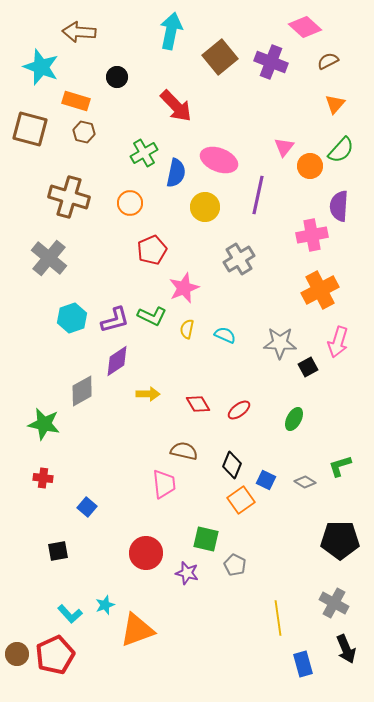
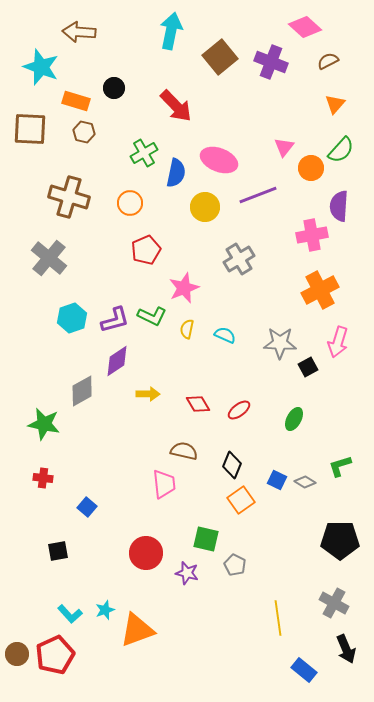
black circle at (117, 77): moved 3 px left, 11 px down
brown square at (30, 129): rotated 12 degrees counterclockwise
orange circle at (310, 166): moved 1 px right, 2 px down
purple line at (258, 195): rotated 57 degrees clockwise
red pentagon at (152, 250): moved 6 px left
blue square at (266, 480): moved 11 px right
cyan star at (105, 605): moved 5 px down
blue rectangle at (303, 664): moved 1 px right, 6 px down; rotated 35 degrees counterclockwise
